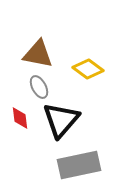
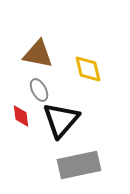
yellow diamond: rotated 40 degrees clockwise
gray ellipse: moved 3 px down
red diamond: moved 1 px right, 2 px up
